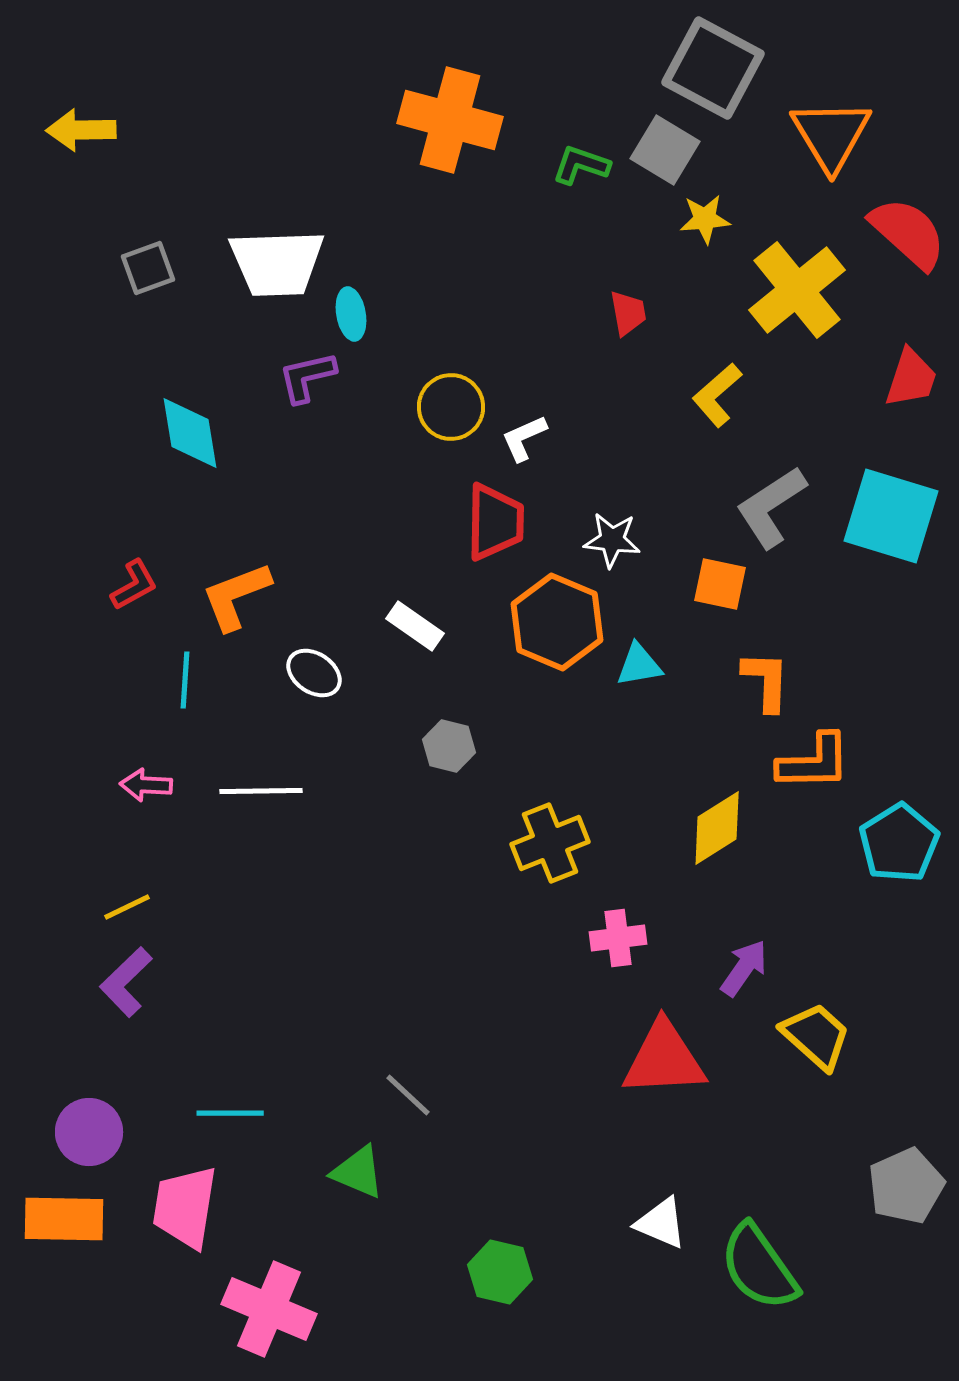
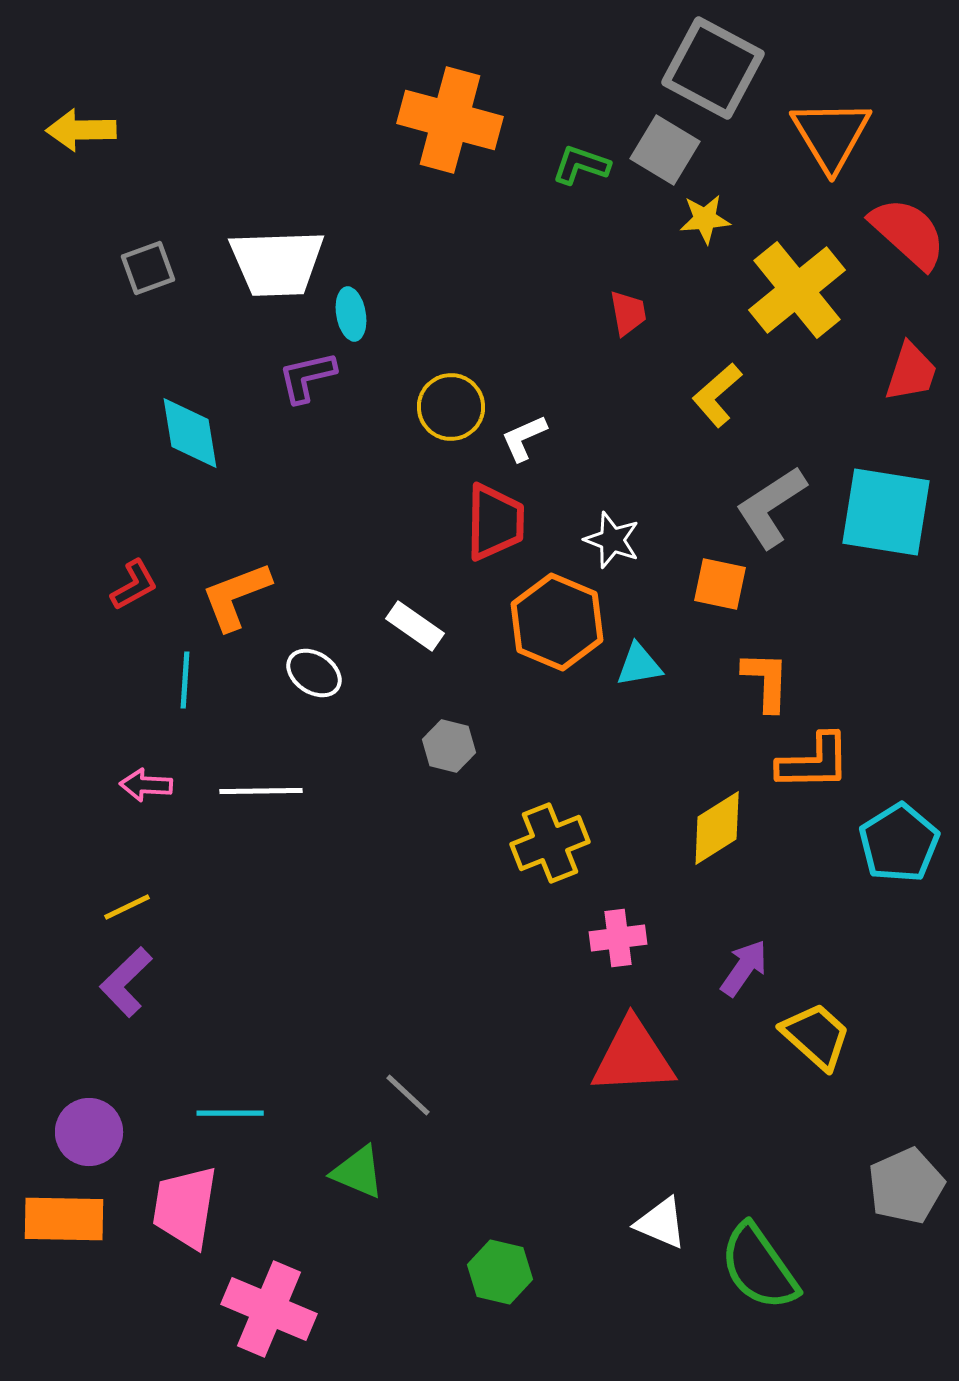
red trapezoid at (911, 378): moved 6 px up
cyan square at (891, 516): moved 5 px left, 4 px up; rotated 8 degrees counterclockwise
white star at (612, 540): rotated 14 degrees clockwise
red triangle at (664, 1059): moved 31 px left, 2 px up
